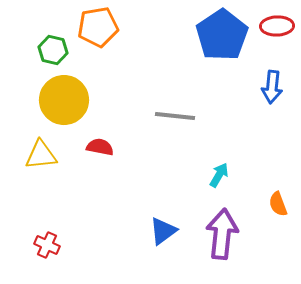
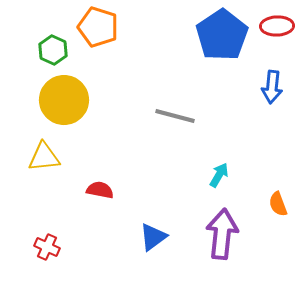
orange pentagon: rotated 27 degrees clockwise
green hexagon: rotated 12 degrees clockwise
gray line: rotated 9 degrees clockwise
red semicircle: moved 43 px down
yellow triangle: moved 3 px right, 2 px down
blue triangle: moved 10 px left, 6 px down
red cross: moved 2 px down
